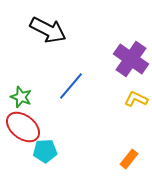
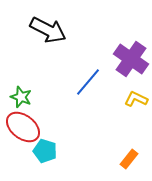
blue line: moved 17 px right, 4 px up
cyan pentagon: rotated 20 degrees clockwise
